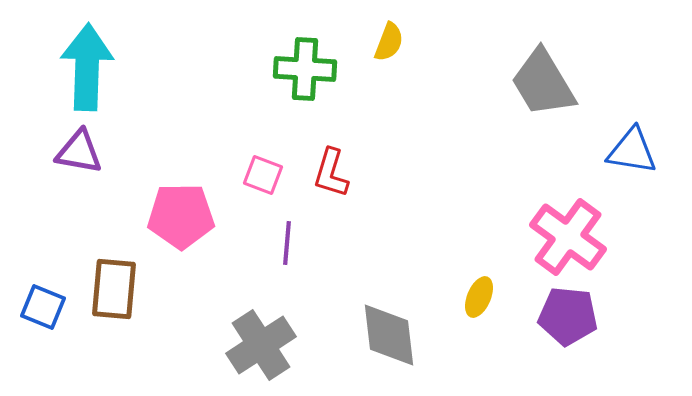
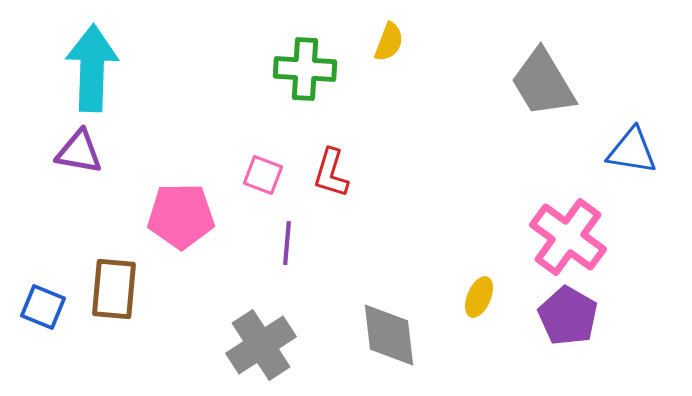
cyan arrow: moved 5 px right, 1 px down
purple pentagon: rotated 24 degrees clockwise
